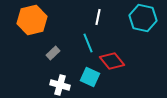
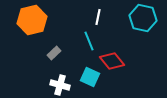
cyan line: moved 1 px right, 2 px up
gray rectangle: moved 1 px right
